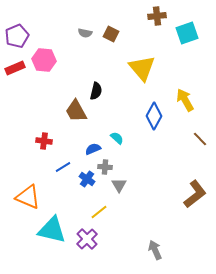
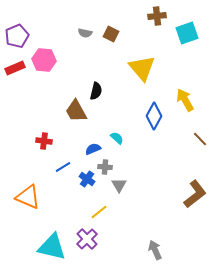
cyan triangle: moved 17 px down
